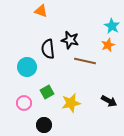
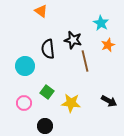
orange triangle: rotated 16 degrees clockwise
cyan star: moved 11 px left, 3 px up
black star: moved 3 px right
brown line: rotated 65 degrees clockwise
cyan circle: moved 2 px left, 1 px up
green square: rotated 24 degrees counterclockwise
yellow star: rotated 18 degrees clockwise
black circle: moved 1 px right, 1 px down
